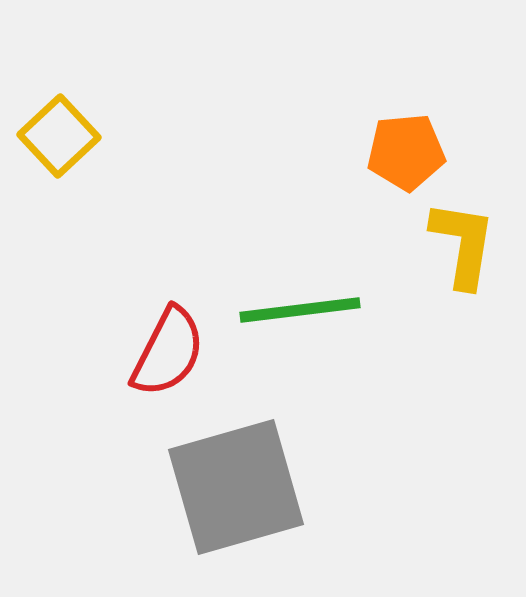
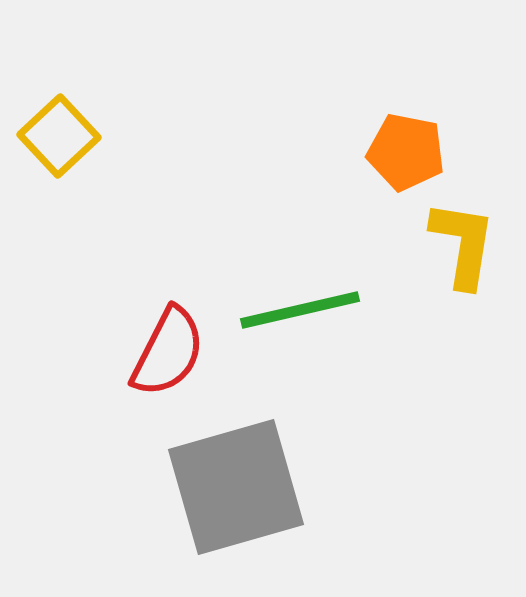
orange pentagon: rotated 16 degrees clockwise
green line: rotated 6 degrees counterclockwise
